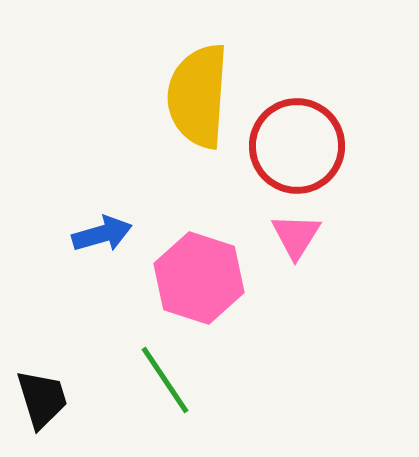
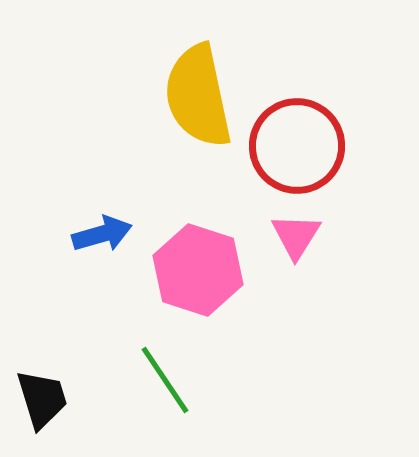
yellow semicircle: rotated 16 degrees counterclockwise
pink hexagon: moved 1 px left, 8 px up
